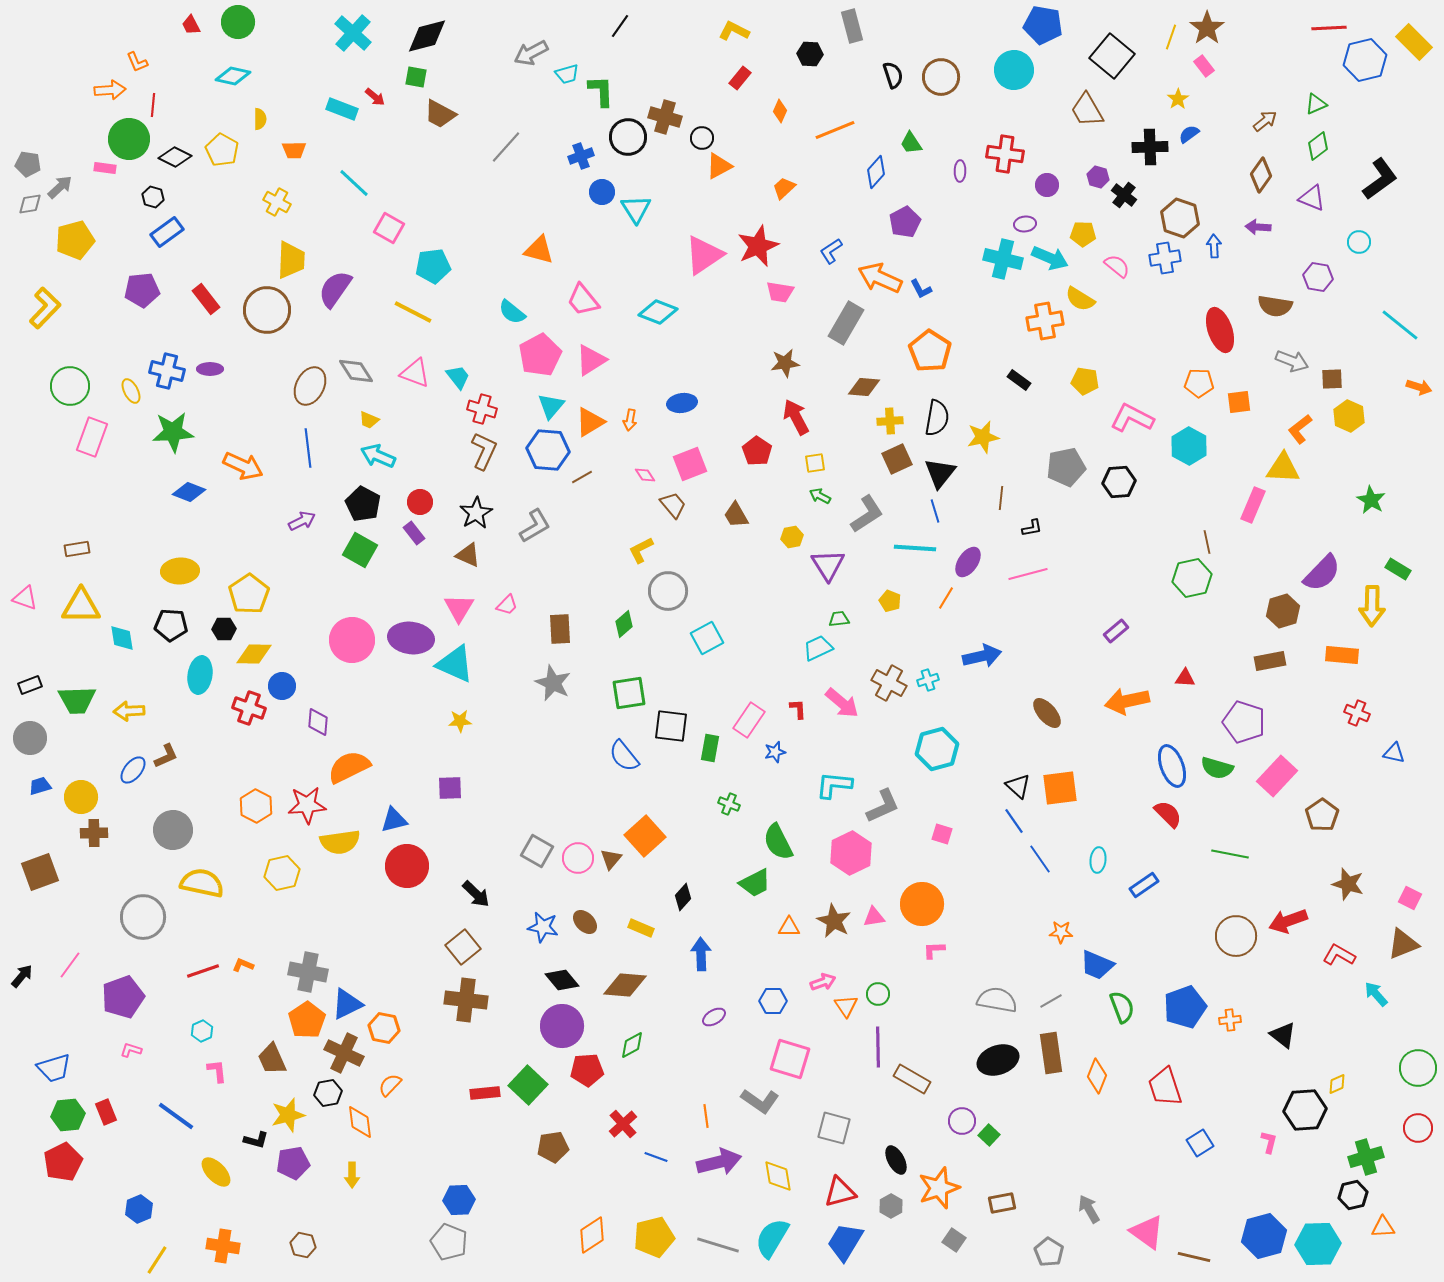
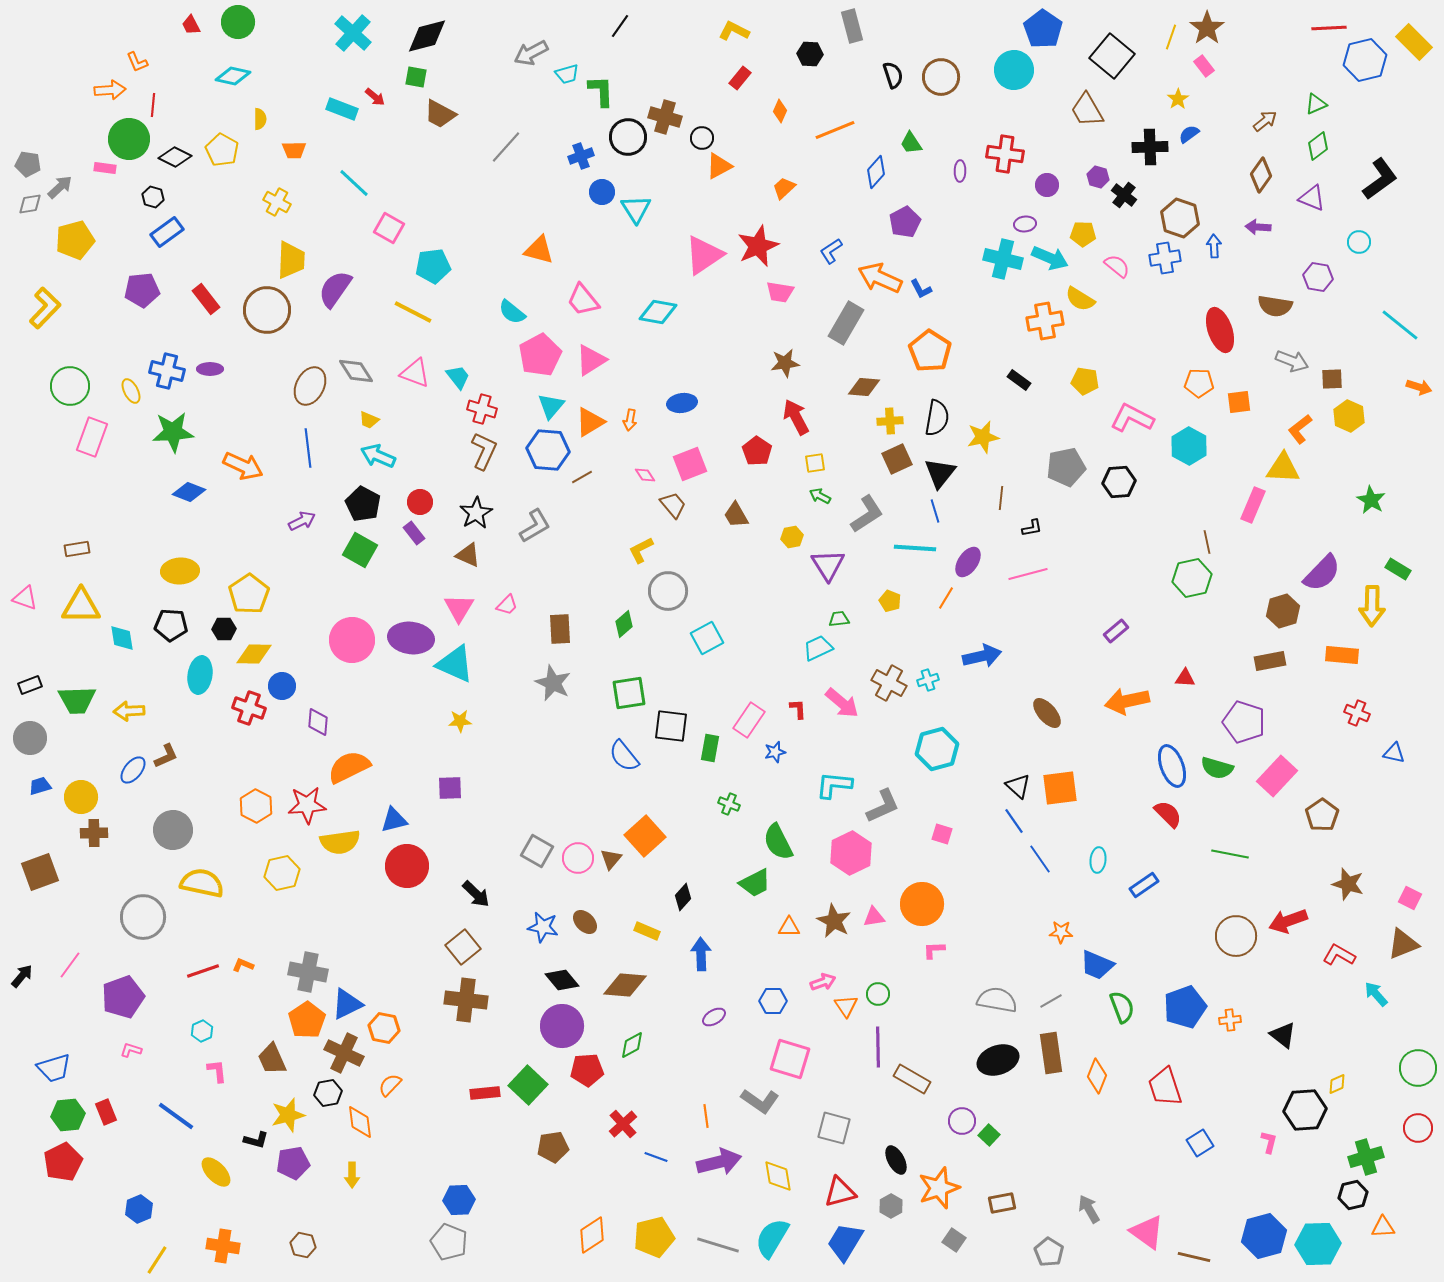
blue pentagon at (1043, 25): moved 4 px down; rotated 24 degrees clockwise
cyan diamond at (658, 312): rotated 12 degrees counterclockwise
yellow rectangle at (641, 928): moved 6 px right, 3 px down
